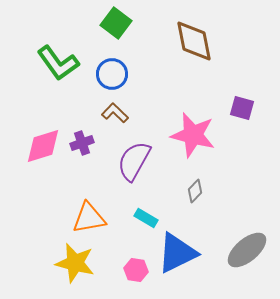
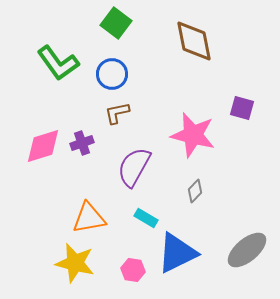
brown L-shape: moved 2 px right; rotated 56 degrees counterclockwise
purple semicircle: moved 6 px down
pink hexagon: moved 3 px left
